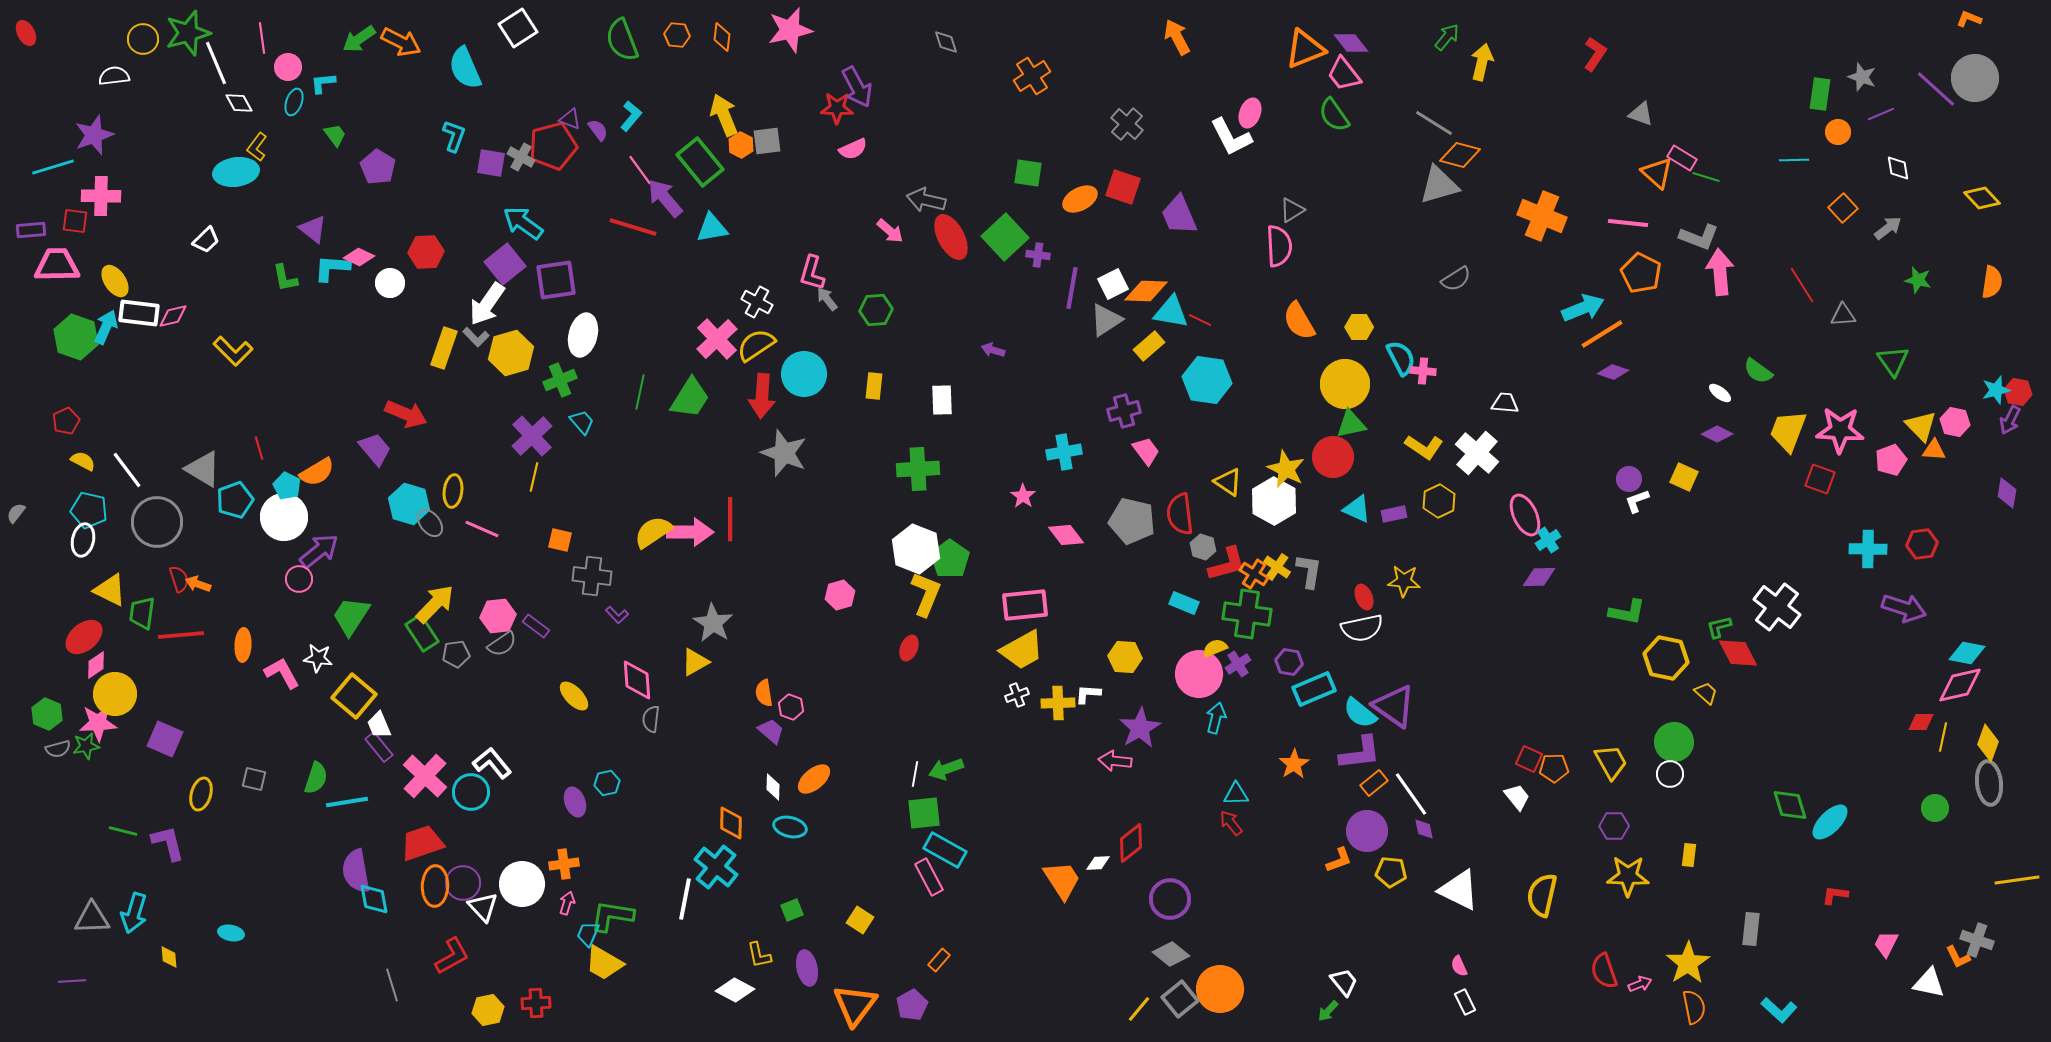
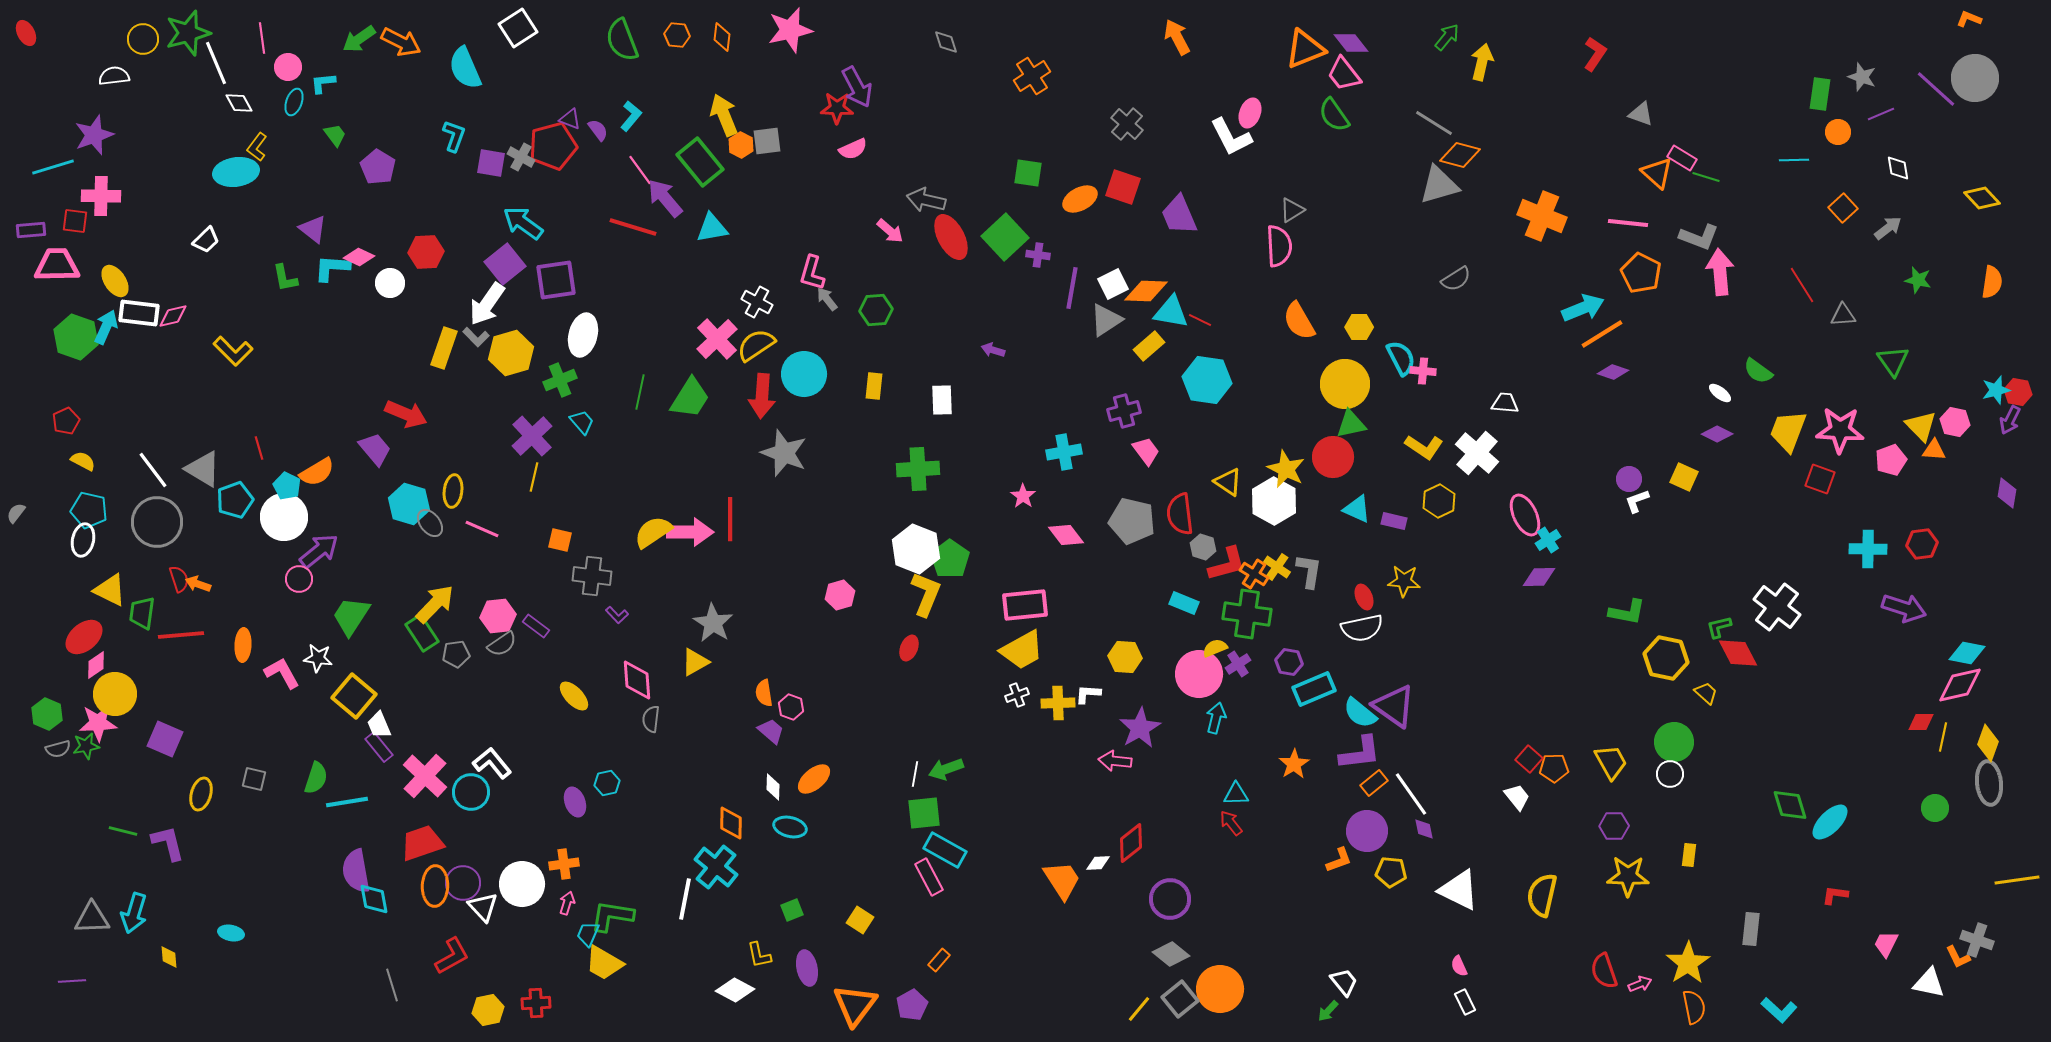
white line at (127, 470): moved 26 px right
purple rectangle at (1394, 514): moved 7 px down; rotated 25 degrees clockwise
red square at (1529, 759): rotated 16 degrees clockwise
